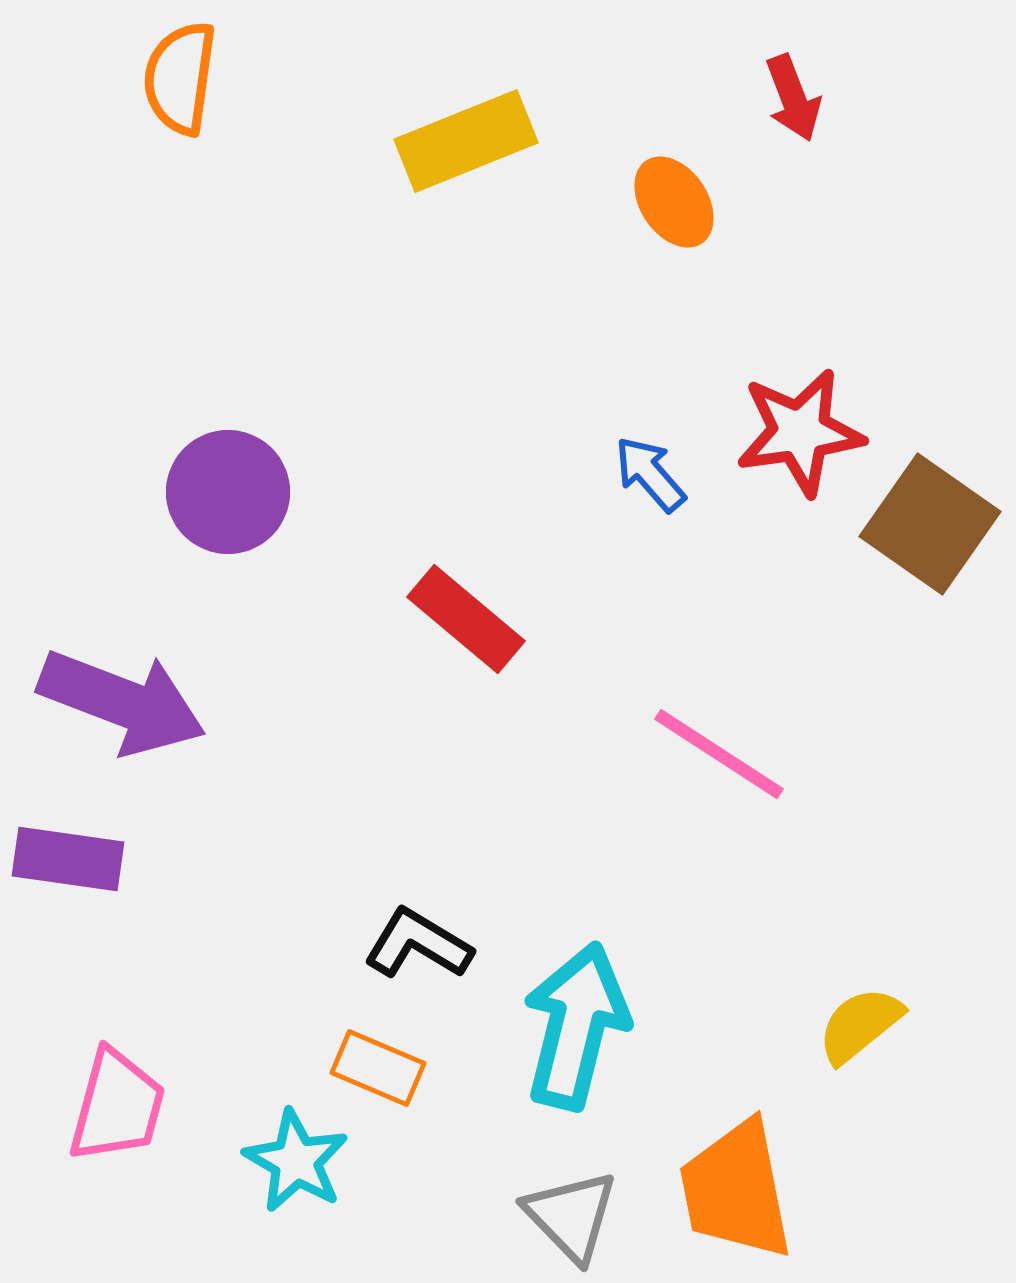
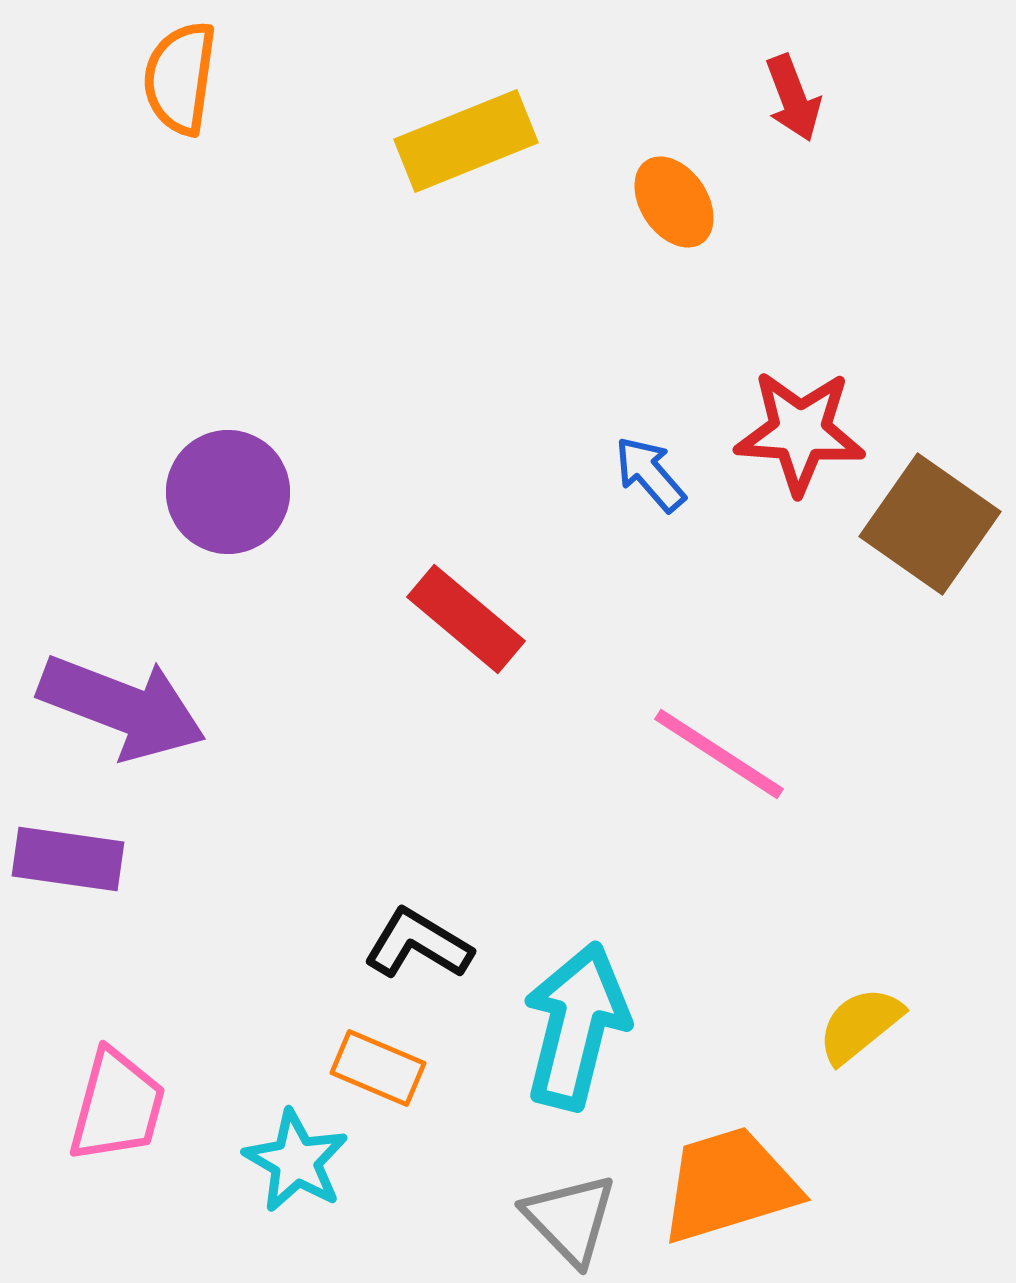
red star: rotated 12 degrees clockwise
purple arrow: moved 5 px down
orange trapezoid: moved 7 px left, 5 px up; rotated 84 degrees clockwise
gray triangle: moved 1 px left, 3 px down
